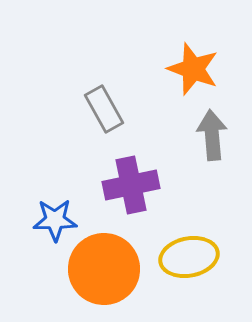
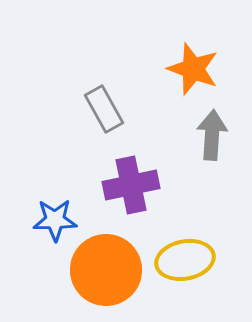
gray arrow: rotated 9 degrees clockwise
yellow ellipse: moved 4 px left, 3 px down
orange circle: moved 2 px right, 1 px down
